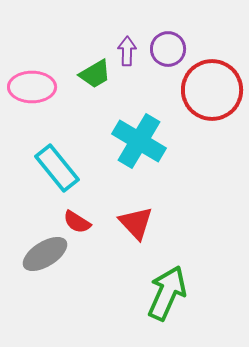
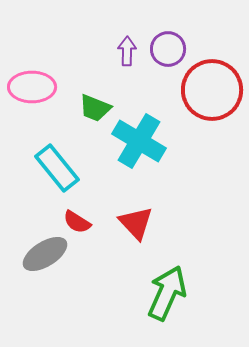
green trapezoid: moved 34 px down; rotated 52 degrees clockwise
